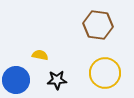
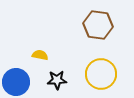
yellow circle: moved 4 px left, 1 px down
blue circle: moved 2 px down
